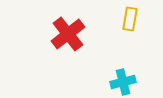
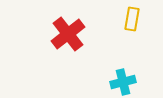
yellow rectangle: moved 2 px right
